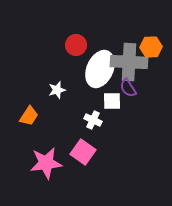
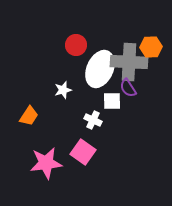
white star: moved 6 px right
